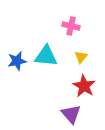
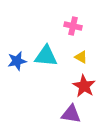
pink cross: moved 2 px right
yellow triangle: rotated 40 degrees counterclockwise
purple triangle: rotated 40 degrees counterclockwise
